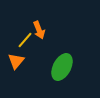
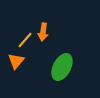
orange arrow: moved 4 px right, 2 px down; rotated 30 degrees clockwise
